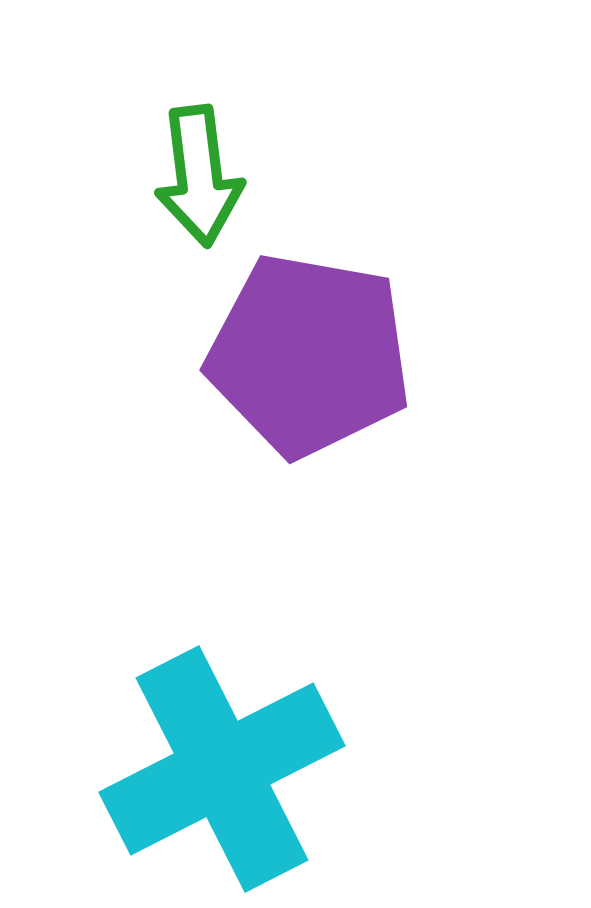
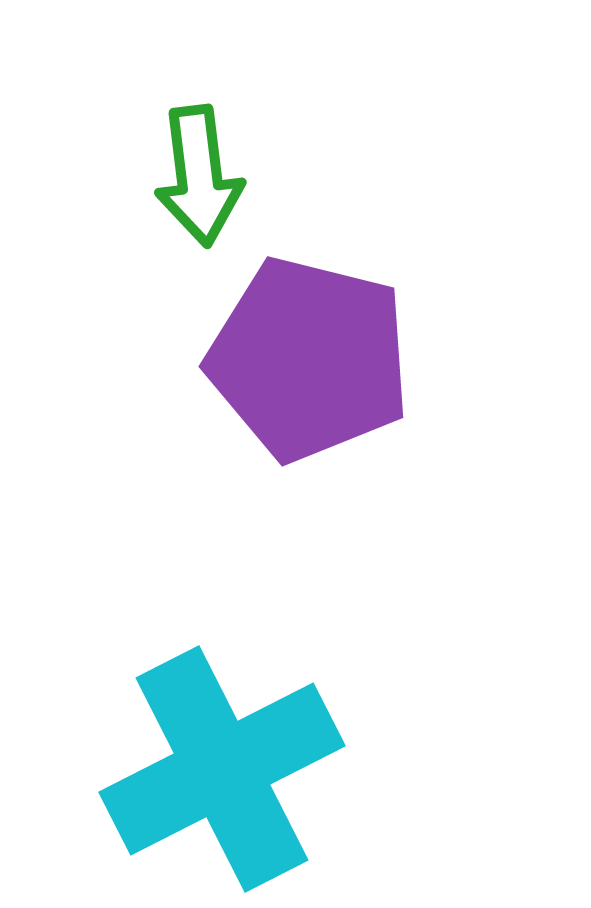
purple pentagon: moved 4 px down; rotated 4 degrees clockwise
